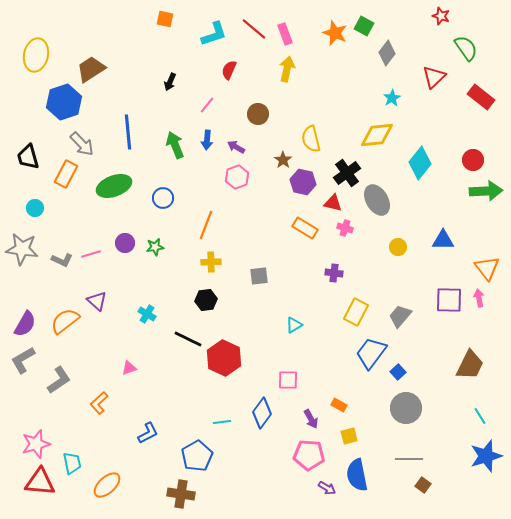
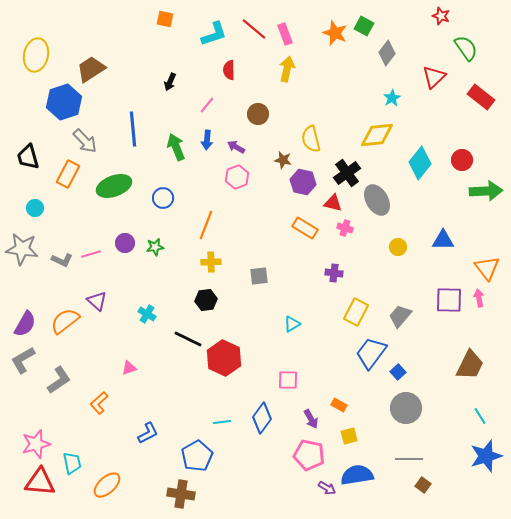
red semicircle at (229, 70): rotated 24 degrees counterclockwise
blue line at (128, 132): moved 5 px right, 3 px up
gray arrow at (82, 144): moved 3 px right, 3 px up
green arrow at (175, 145): moved 1 px right, 2 px down
brown star at (283, 160): rotated 24 degrees counterclockwise
red circle at (473, 160): moved 11 px left
orange rectangle at (66, 174): moved 2 px right
cyan triangle at (294, 325): moved 2 px left, 1 px up
blue diamond at (262, 413): moved 5 px down
pink pentagon at (309, 455): rotated 8 degrees clockwise
blue semicircle at (357, 475): rotated 92 degrees clockwise
